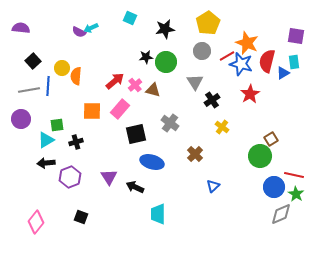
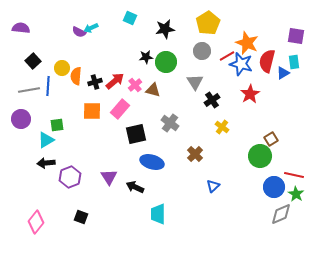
black cross at (76, 142): moved 19 px right, 60 px up
